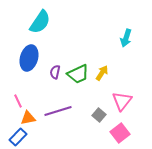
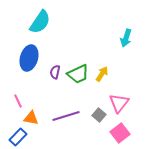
yellow arrow: moved 1 px down
pink triangle: moved 3 px left, 2 px down
purple line: moved 8 px right, 5 px down
orange triangle: moved 3 px right; rotated 21 degrees clockwise
